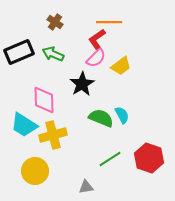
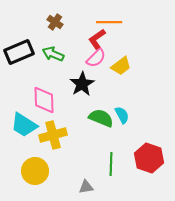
green line: moved 1 px right, 5 px down; rotated 55 degrees counterclockwise
